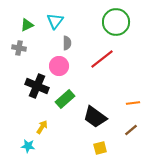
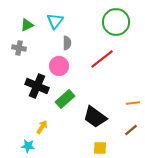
yellow square: rotated 16 degrees clockwise
